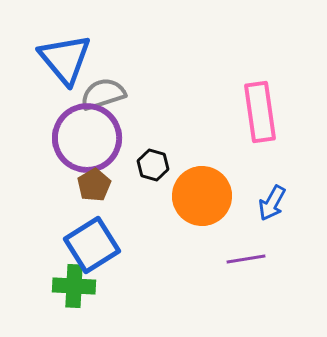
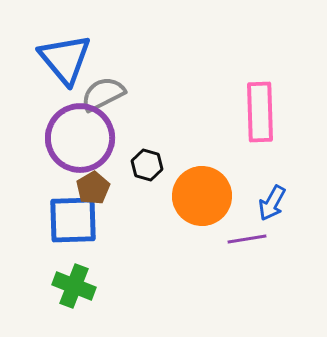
gray semicircle: rotated 9 degrees counterclockwise
pink rectangle: rotated 6 degrees clockwise
purple circle: moved 7 px left
black hexagon: moved 6 px left
brown pentagon: moved 1 px left, 3 px down
blue square: moved 19 px left, 25 px up; rotated 30 degrees clockwise
purple line: moved 1 px right, 20 px up
green cross: rotated 18 degrees clockwise
